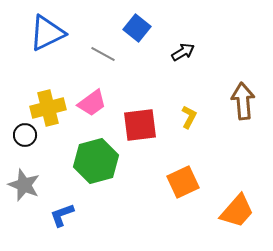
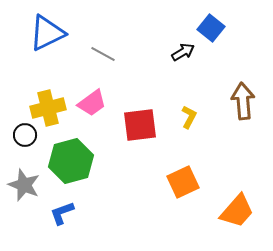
blue square: moved 74 px right
green hexagon: moved 25 px left
blue L-shape: moved 2 px up
